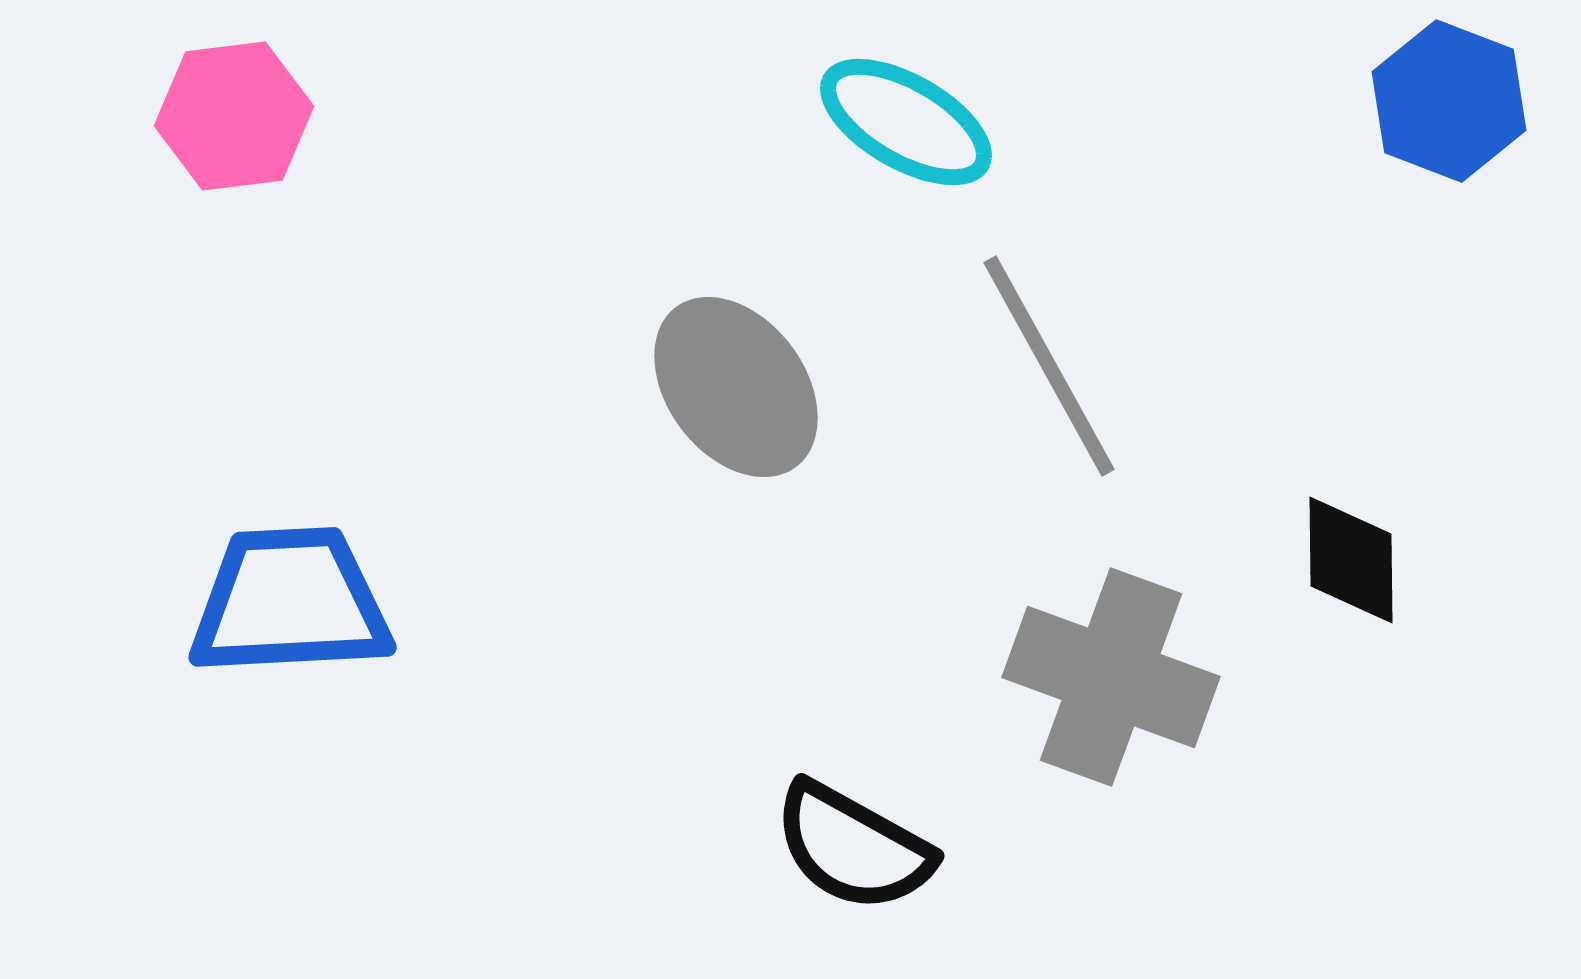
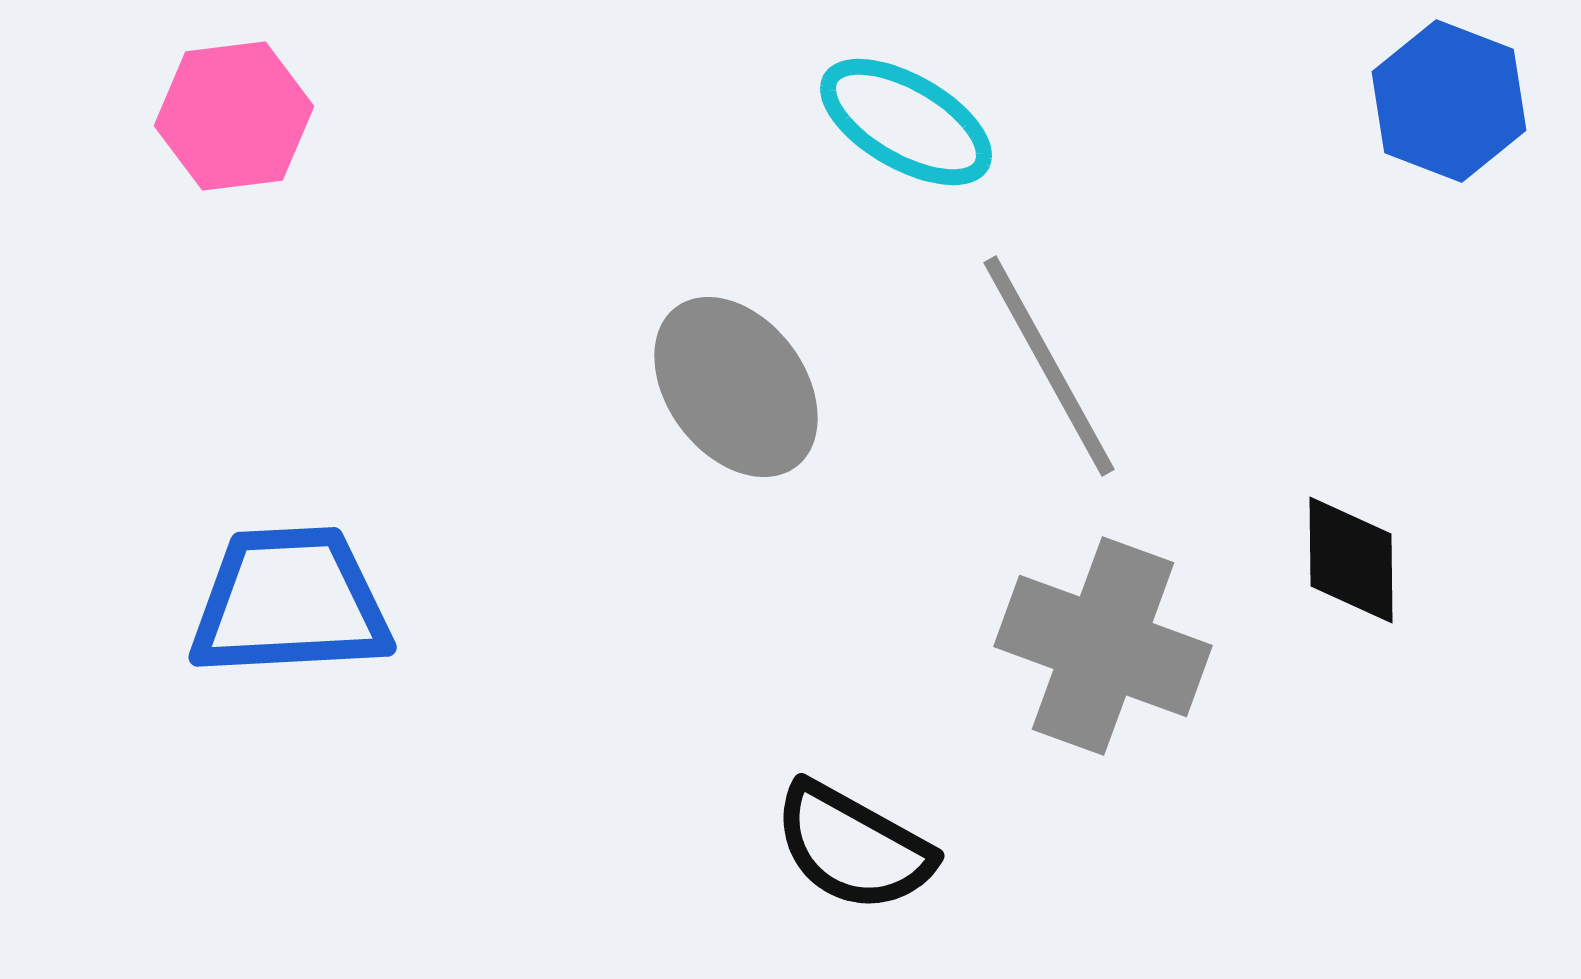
gray cross: moved 8 px left, 31 px up
